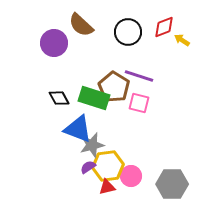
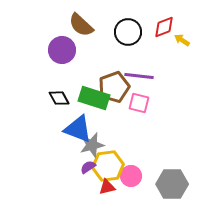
purple circle: moved 8 px right, 7 px down
purple line: rotated 12 degrees counterclockwise
brown pentagon: rotated 20 degrees clockwise
